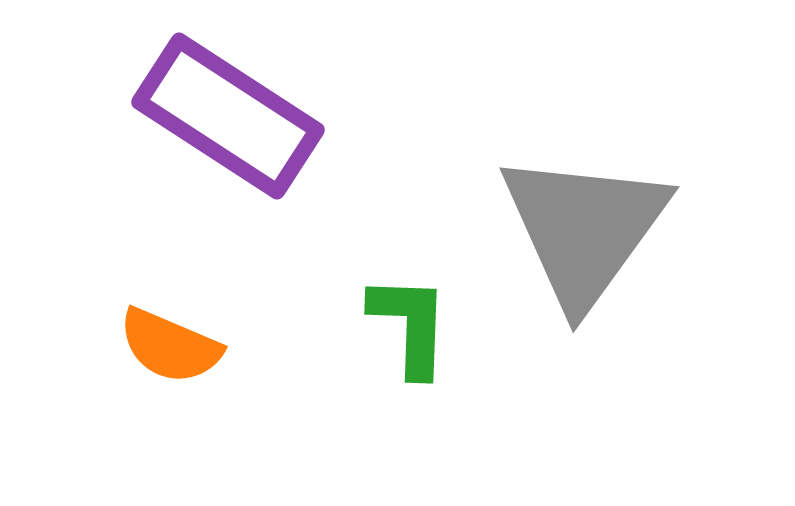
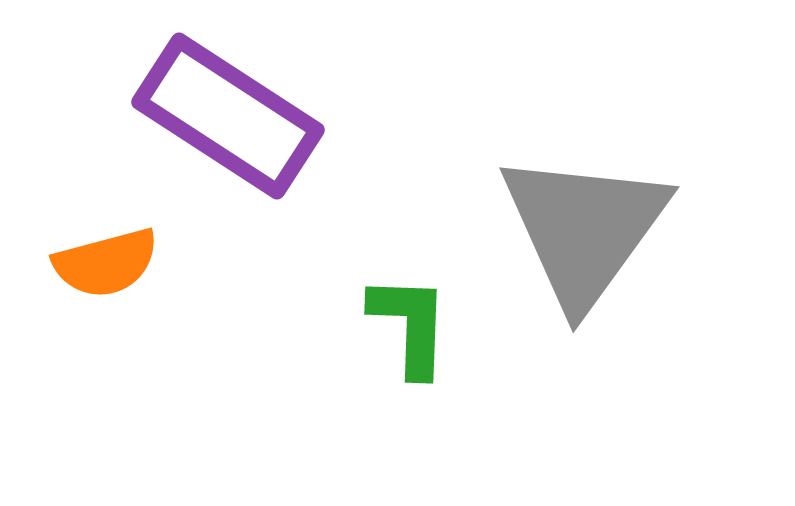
orange semicircle: moved 64 px left, 83 px up; rotated 38 degrees counterclockwise
